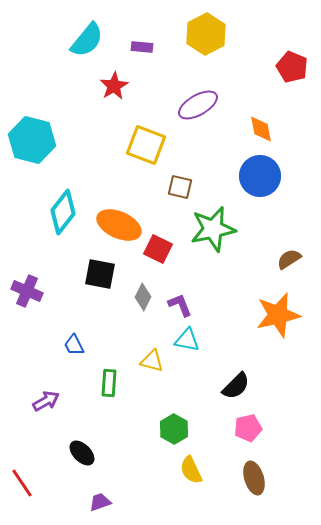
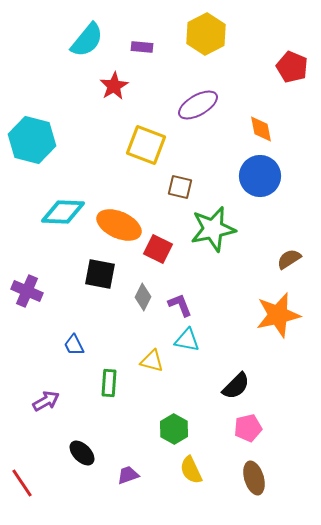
cyan diamond: rotated 54 degrees clockwise
purple trapezoid: moved 28 px right, 27 px up
